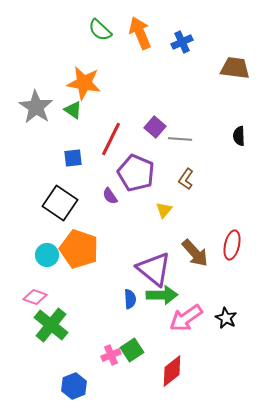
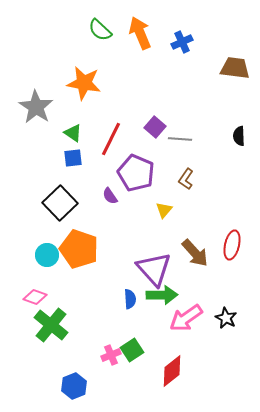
green triangle: moved 23 px down
black square: rotated 12 degrees clockwise
purple triangle: rotated 9 degrees clockwise
